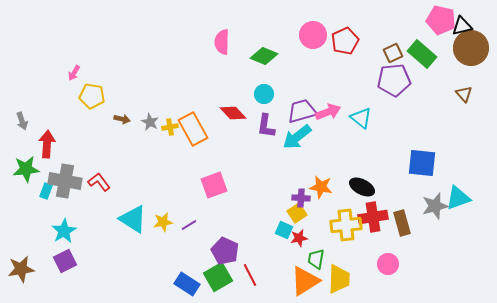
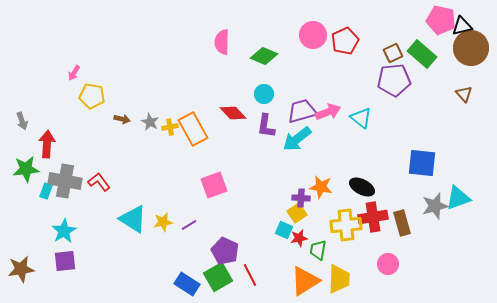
cyan arrow at (297, 137): moved 2 px down
green trapezoid at (316, 259): moved 2 px right, 9 px up
purple square at (65, 261): rotated 20 degrees clockwise
